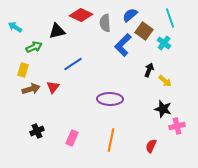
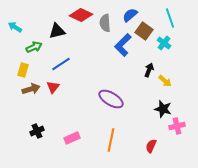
blue line: moved 12 px left
purple ellipse: moved 1 px right; rotated 30 degrees clockwise
pink rectangle: rotated 42 degrees clockwise
